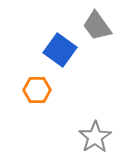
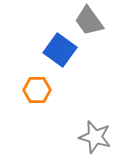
gray trapezoid: moved 8 px left, 5 px up
gray star: rotated 24 degrees counterclockwise
